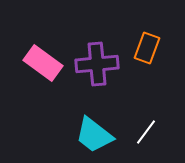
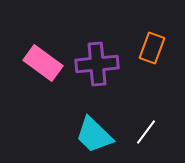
orange rectangle: moved 5 px right
cyan trapezoid: rotated 6 degrees clockwise
